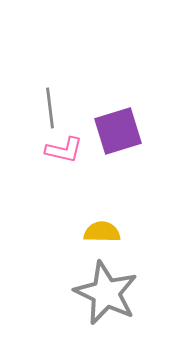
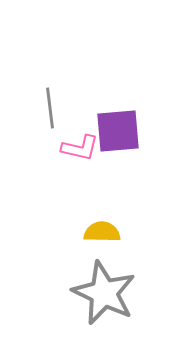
purple square: rotated 12 degrees clockwise
pink L-shape: moved 16 px right, 2 px up
gray star: moved 2 px left
